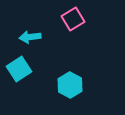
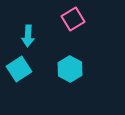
cyan arrow: moved 2 px left, 1 px up; rotated 80 degrees counterclockwise
cyan hexagon: moved 16 px up
